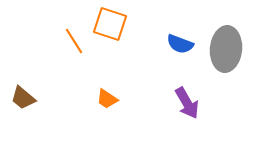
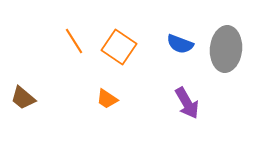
orange square: moved 9 px right, 23 px down; rotated 16 degrees clockwise
